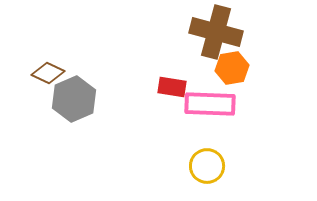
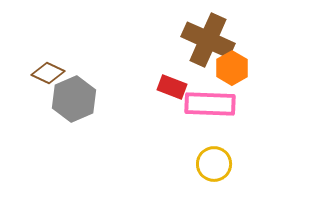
brown cross: moved 8 px left, 8 px down; rotated 9 degrees clockwise
orange hexagon: rotated 20 degrees counterclockwise
red rectangle: rotated 12 degrees clockwise
yellow circle: moved 7 px right, 2 px up
